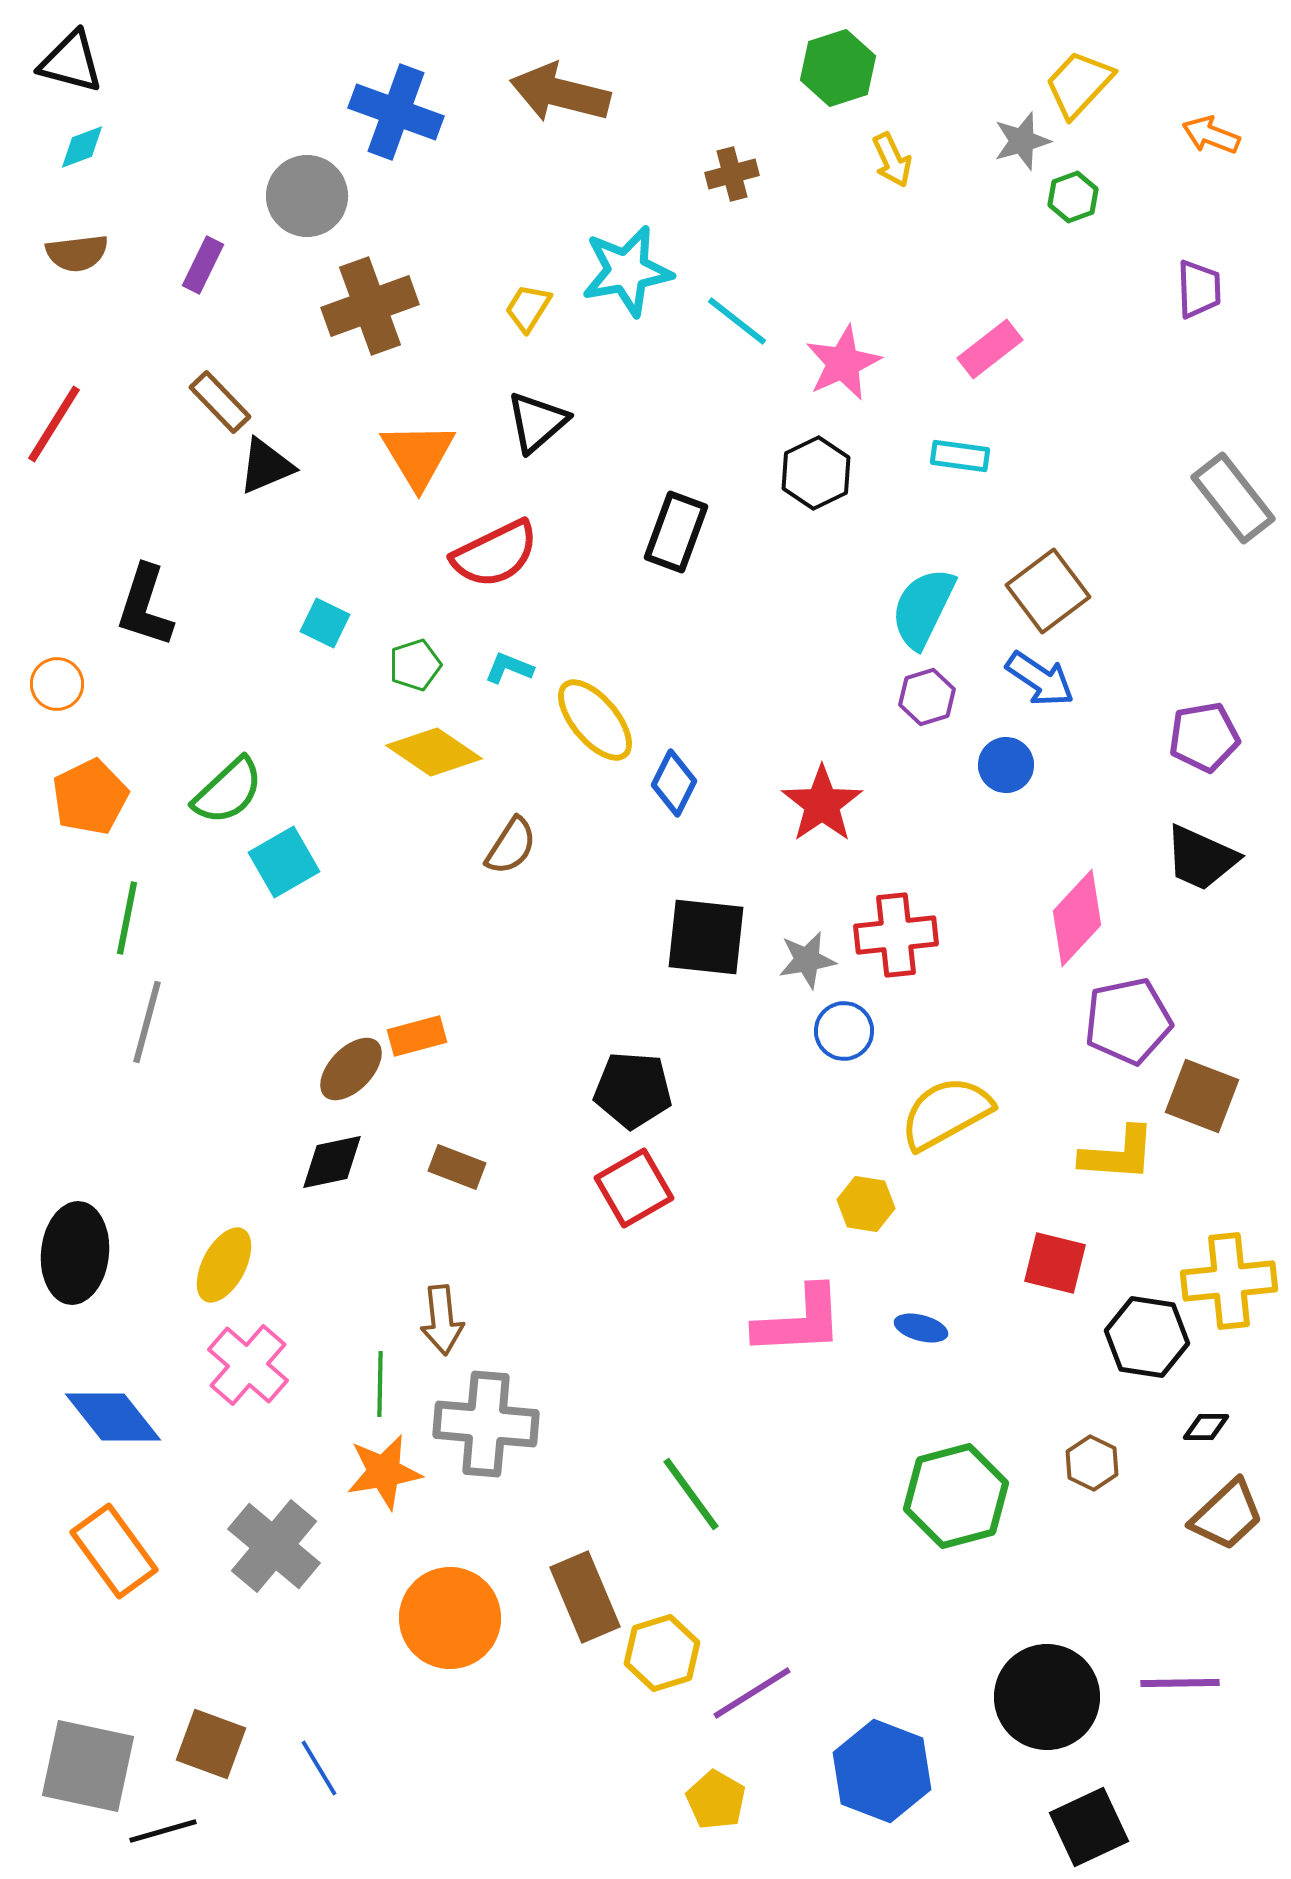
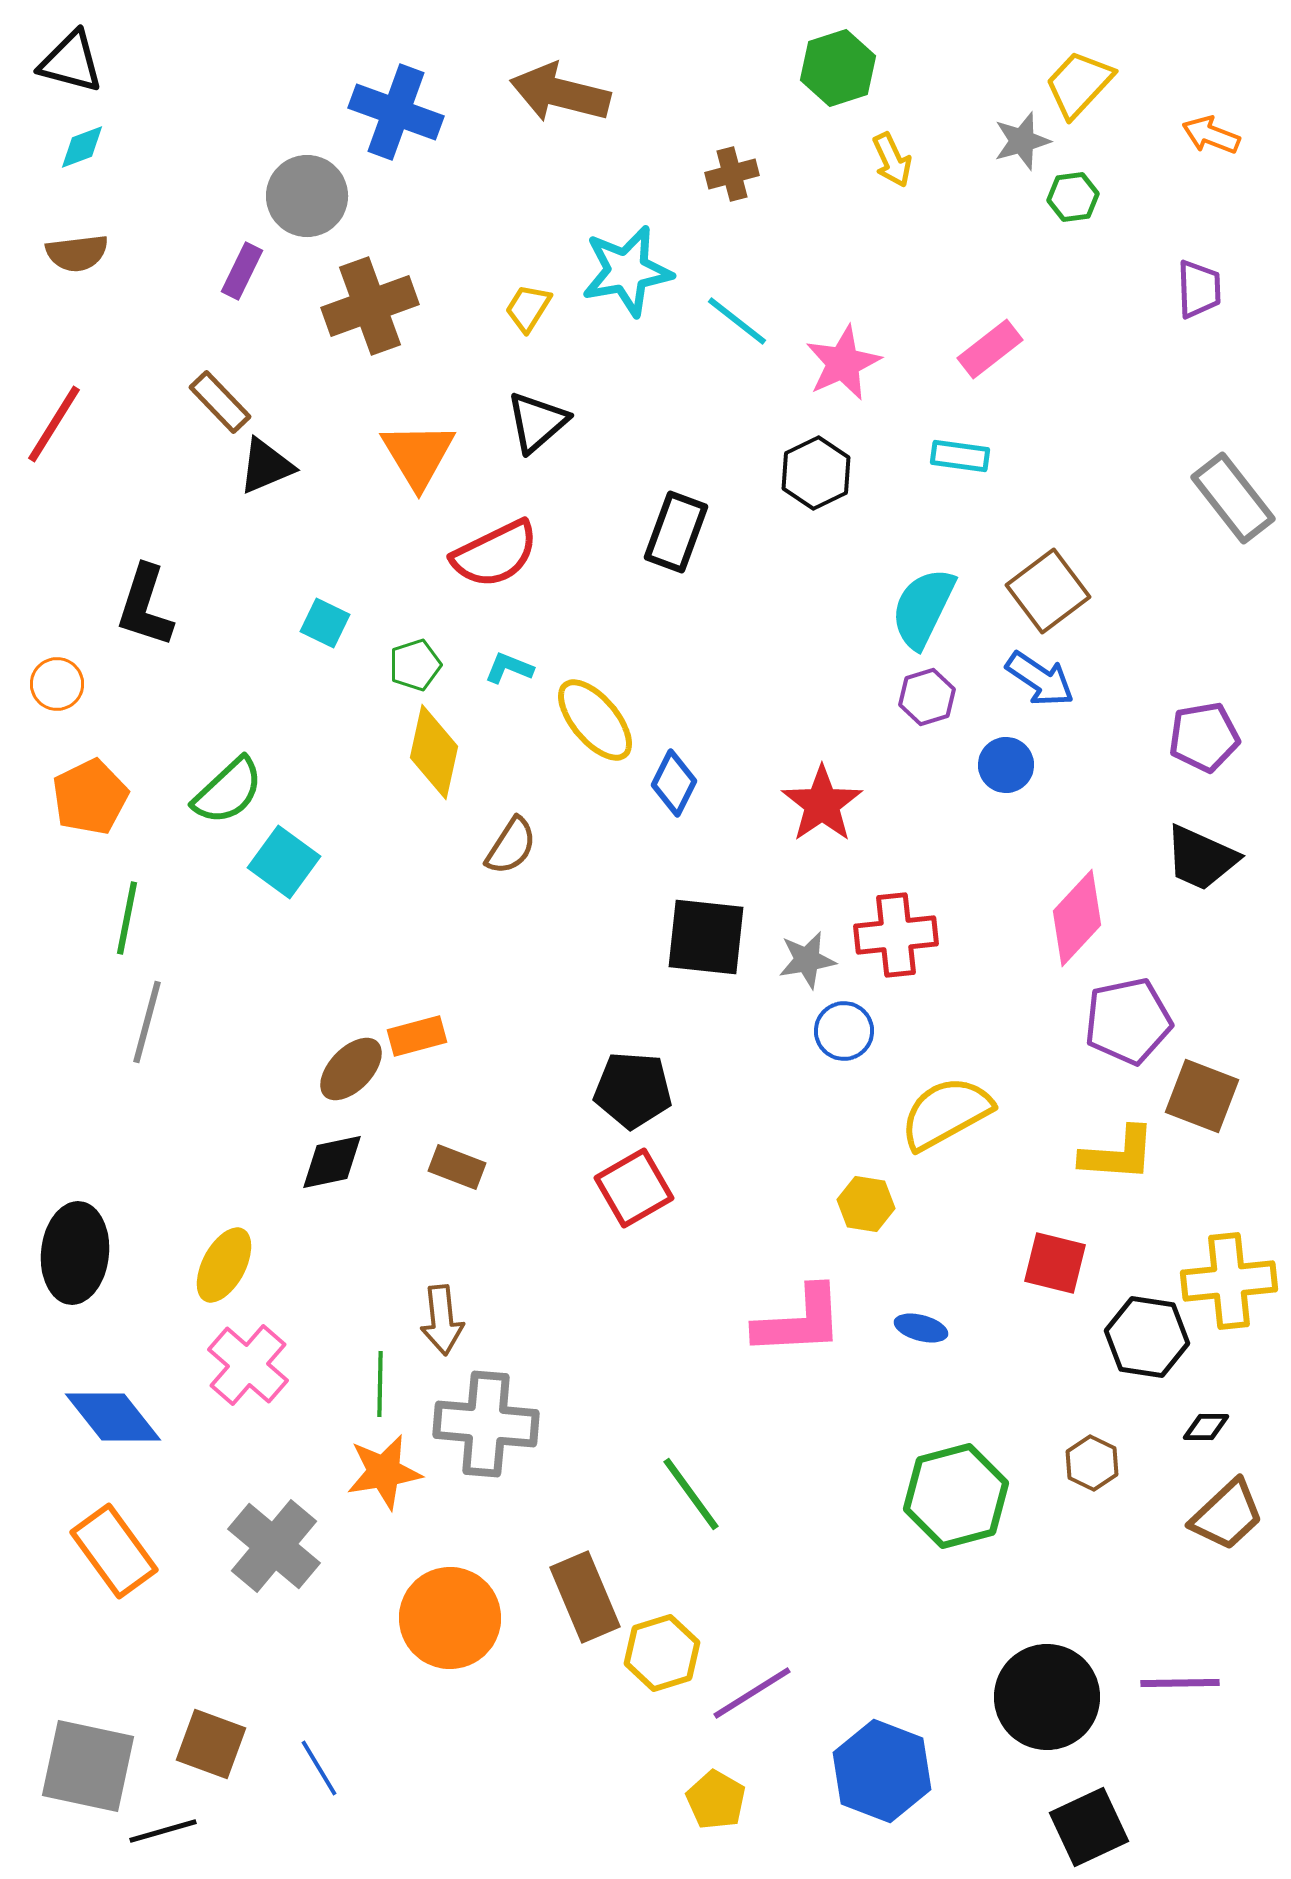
green hexagon at (1073, 197): rotated 12 degrees clockwise
purple rectangle at (203, 265): moved 39 px right, 6 px down
yellow diamond at (434, 752): rotated 68 degrees clockwise
cyan square at (284, 862): rotated 24 degrees counterclockwise
